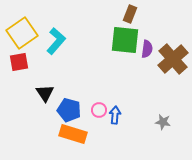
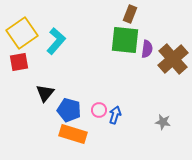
black triangle: rotated 12 degrees clockwise
blue arrow: rotated 12 degrees clockwise
